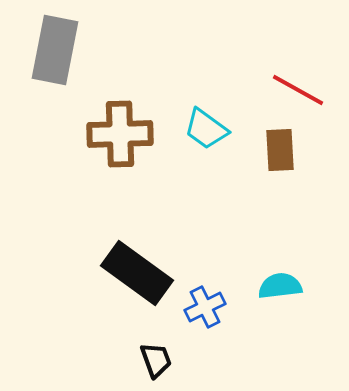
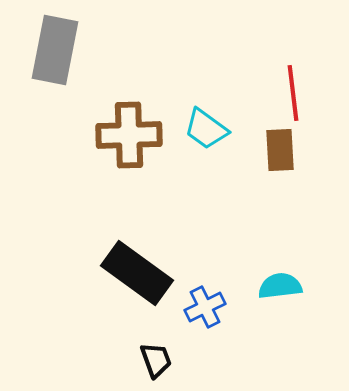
red line: moved 5 px left, 3 px down; rotated 54 degrees clockwise
brown cross: moved 9 px right, 1 px down
